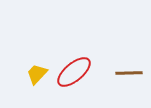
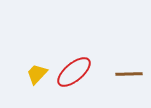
brown line: moved 1 px down
